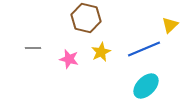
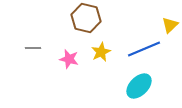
cyan ellipse: moved 7 px left
